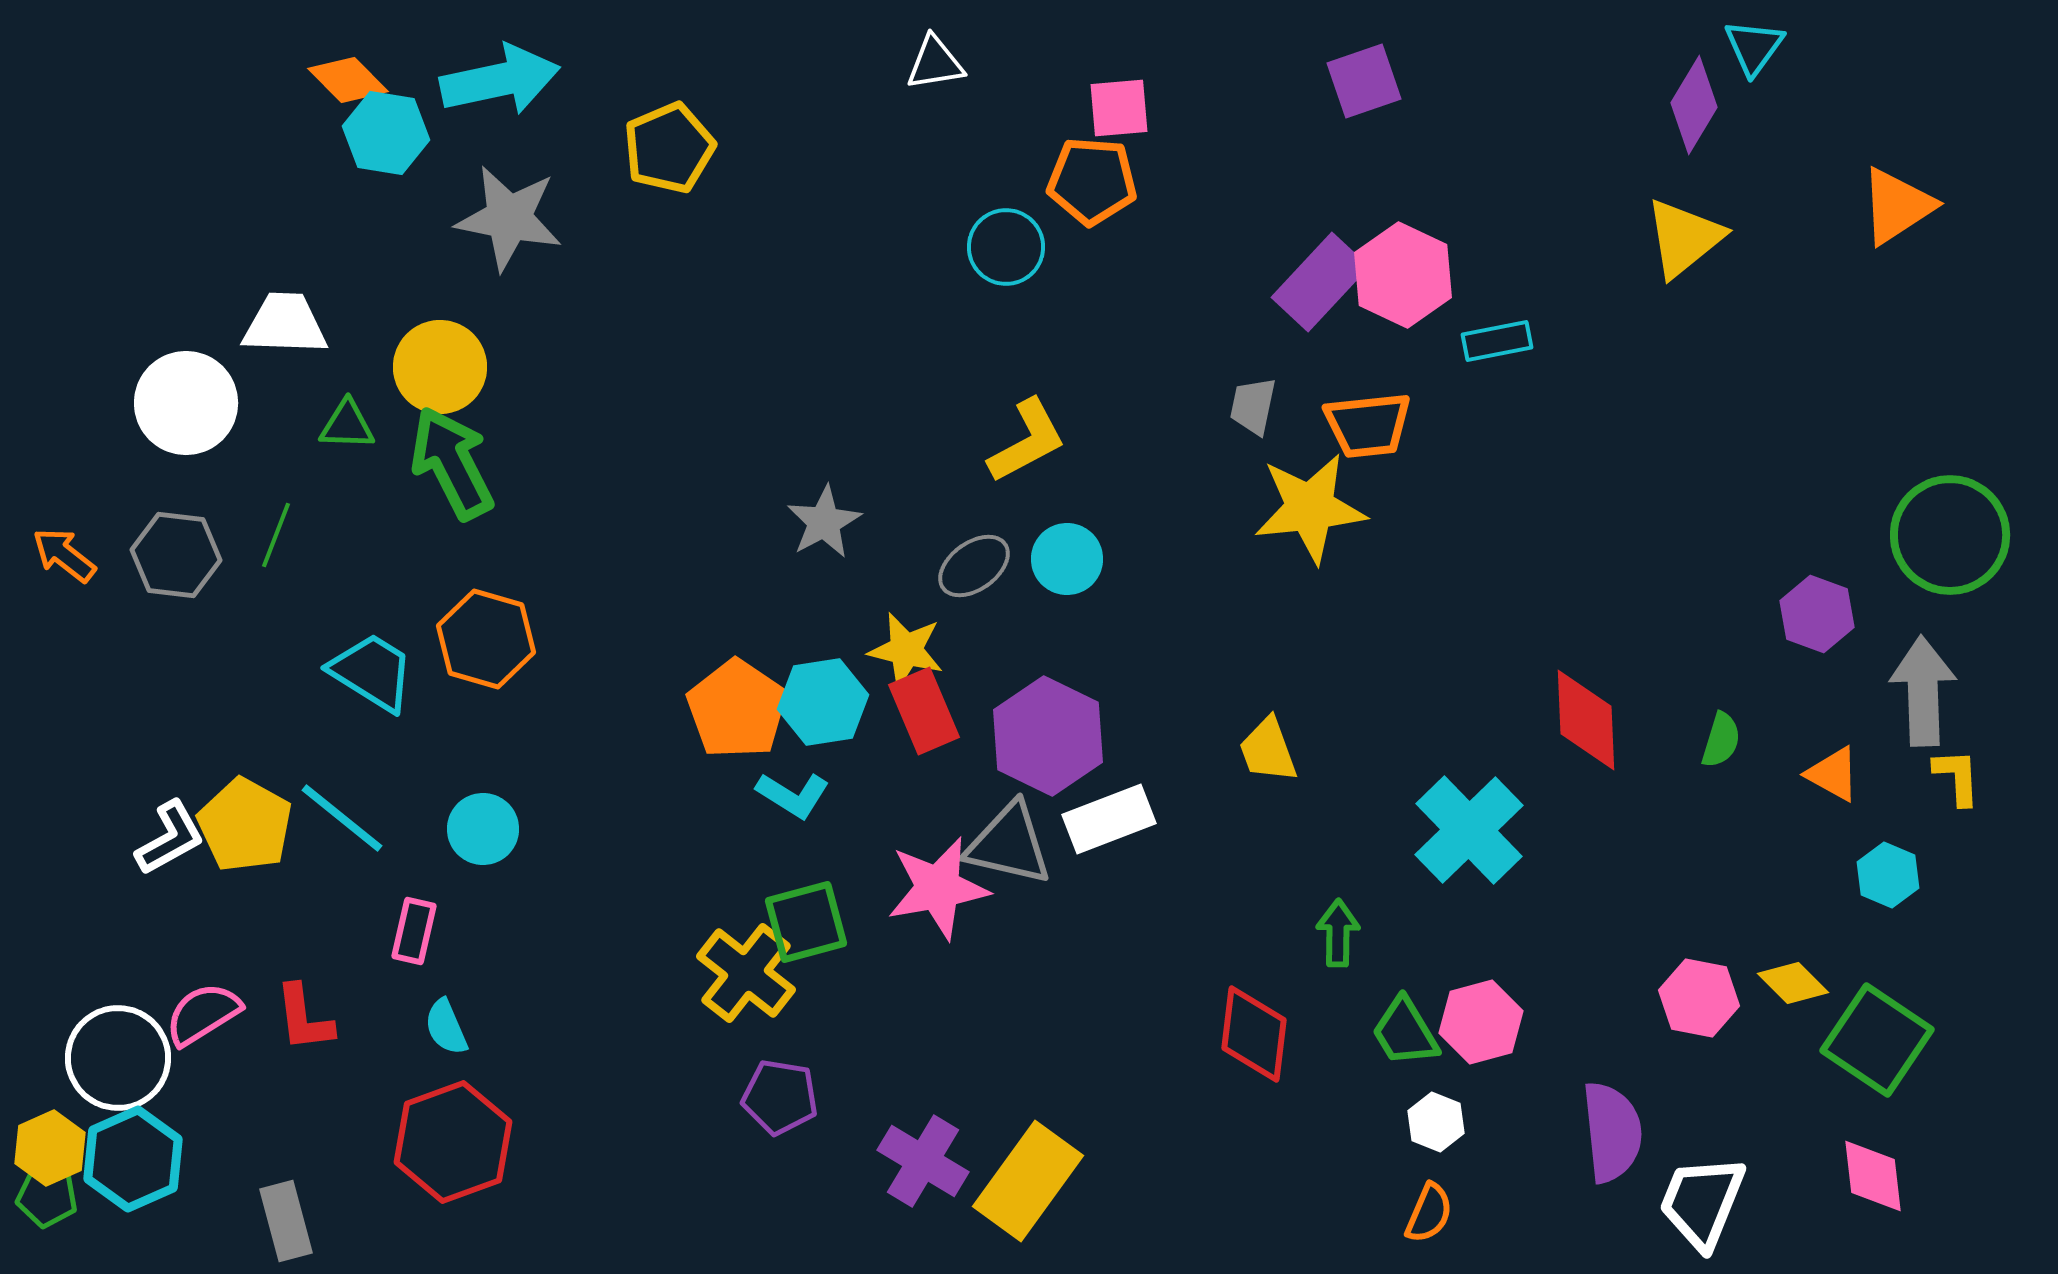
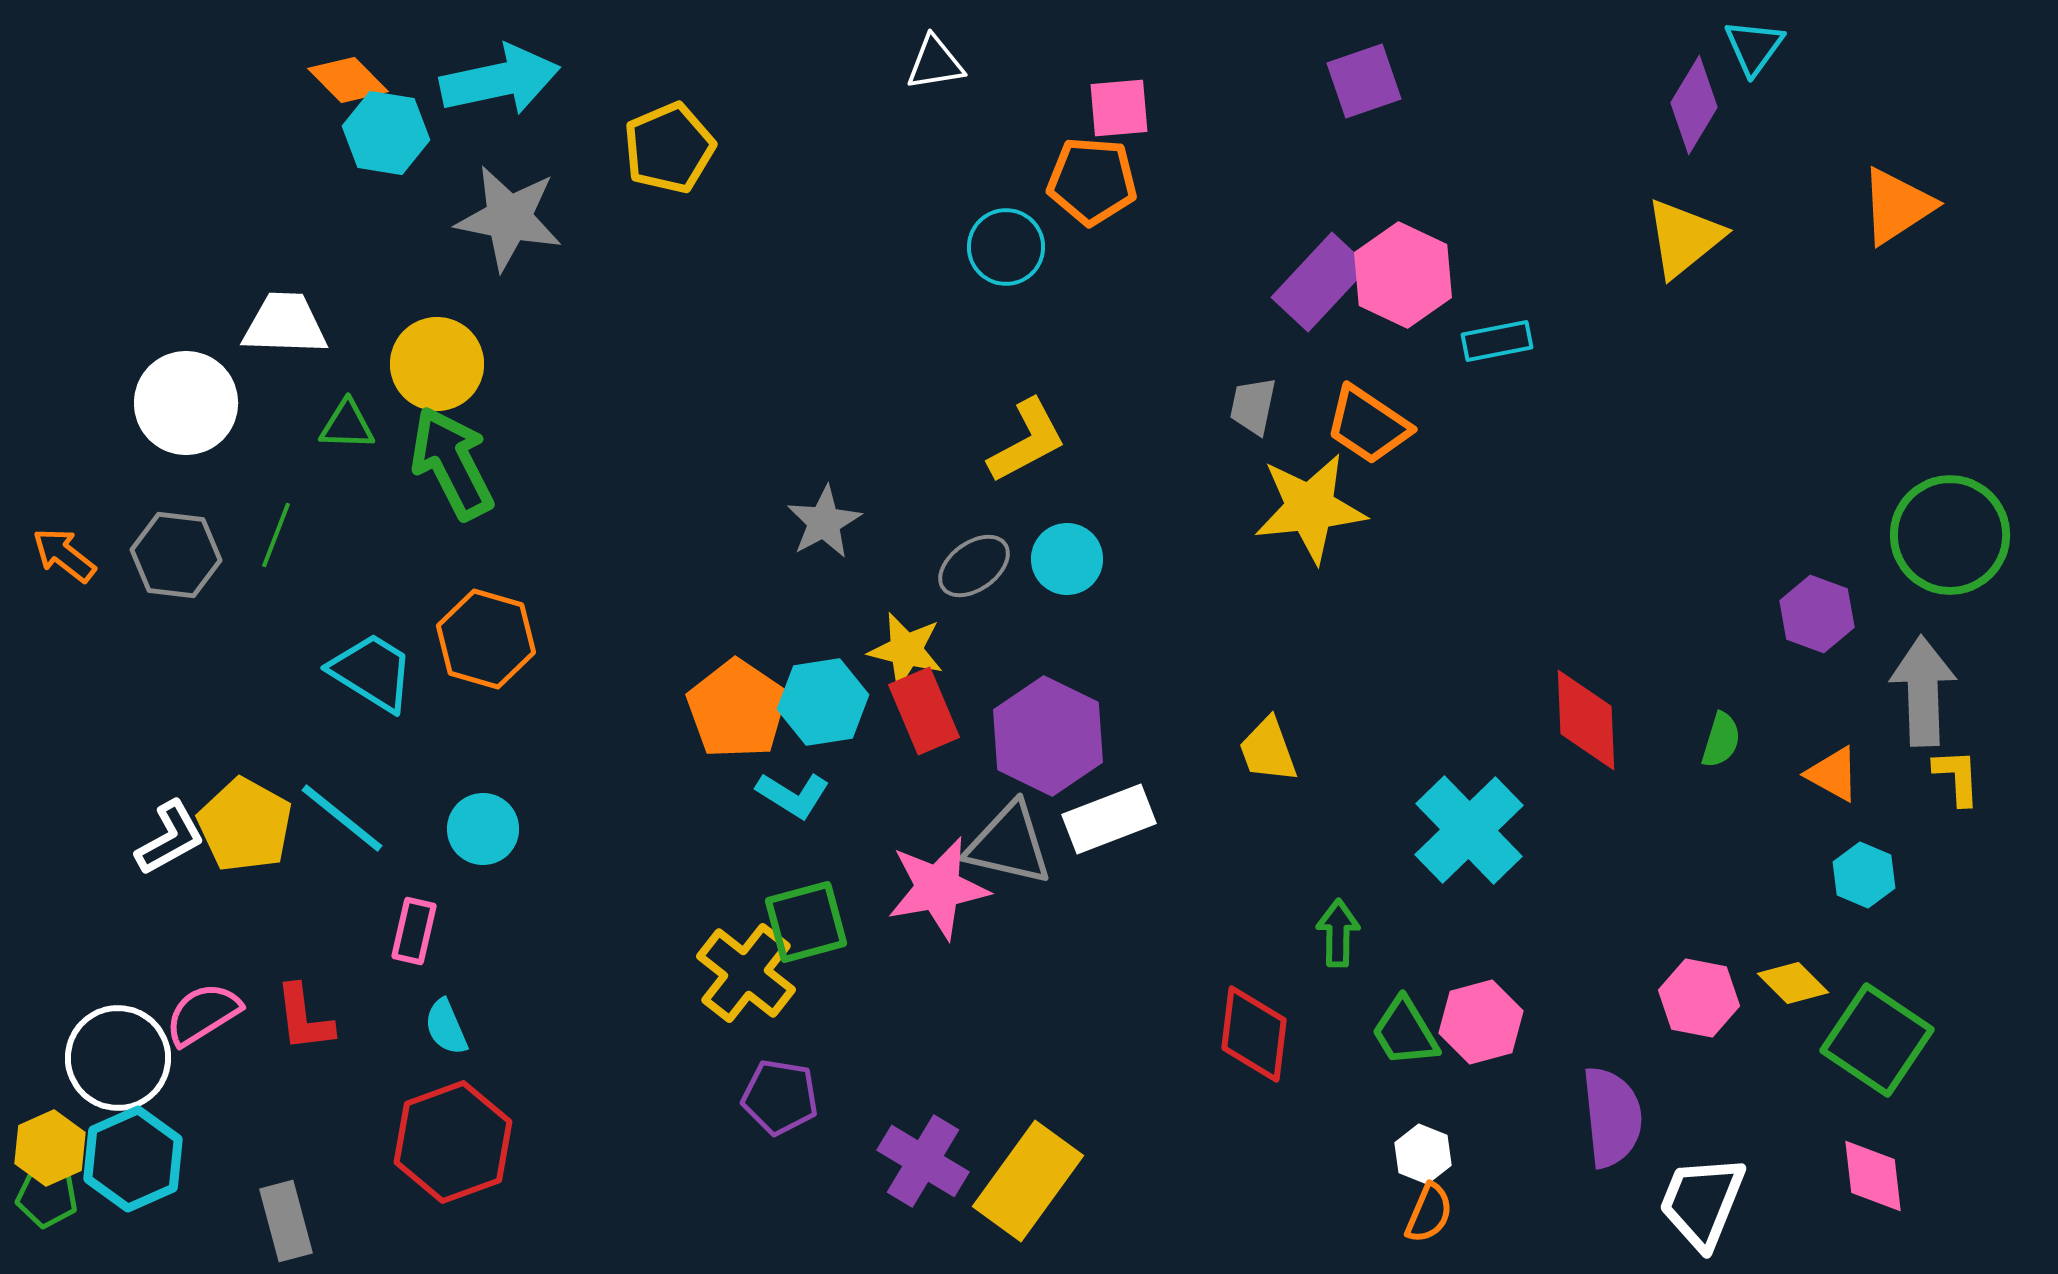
yellow circle at (440, 367): moved 3 px left, 3 px up
orange trapezoid at (1368, 425): rotated 40 degrees clockwise
cyan hexagon at (1888, 875): moved 24 px left
white hexagon at (1436, 1122): moved 13 px left, 32 px down
purple semicircle at (1612, 1132): moved 15 px up
